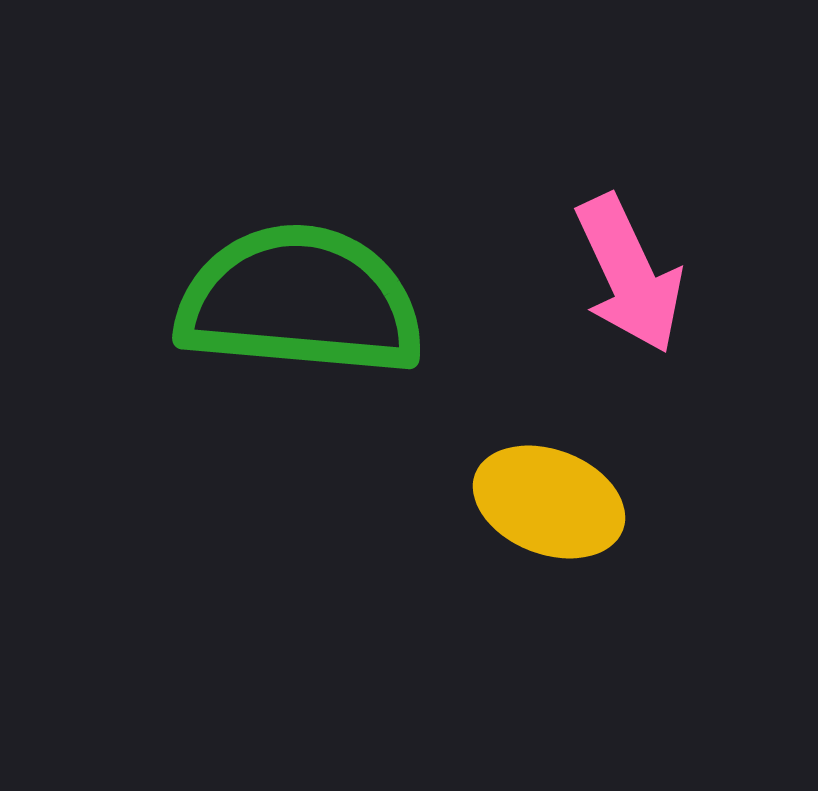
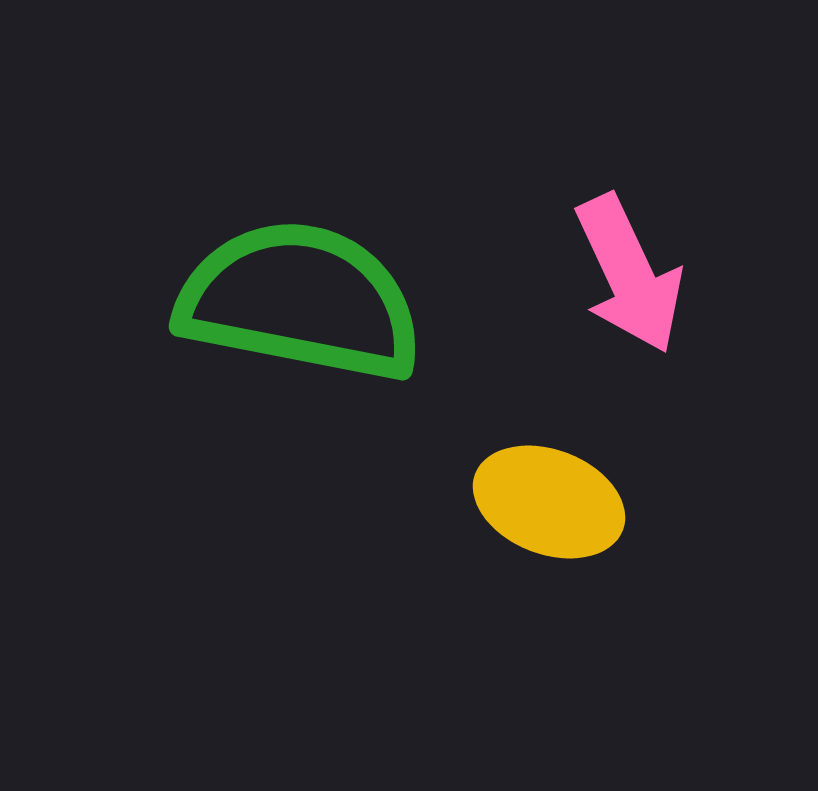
green semicircle: rotated 6 degrees clockwise
